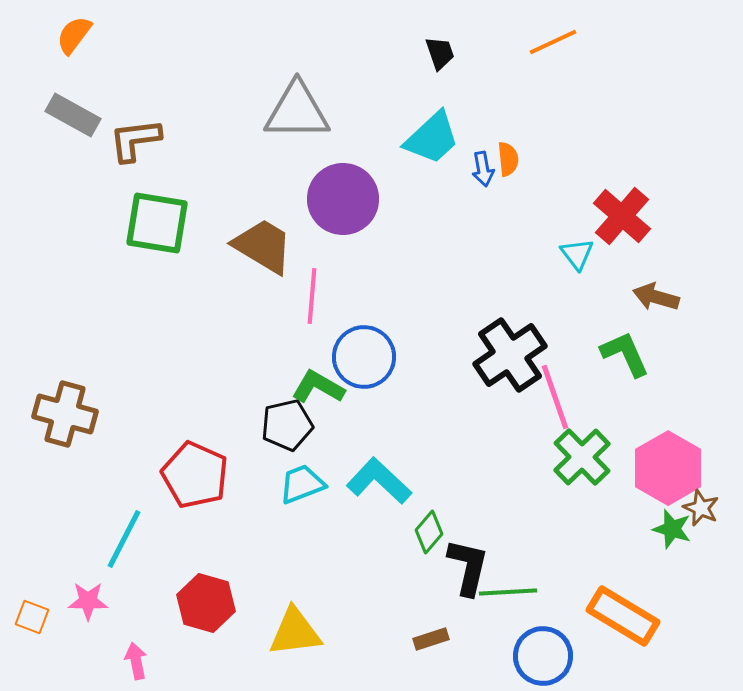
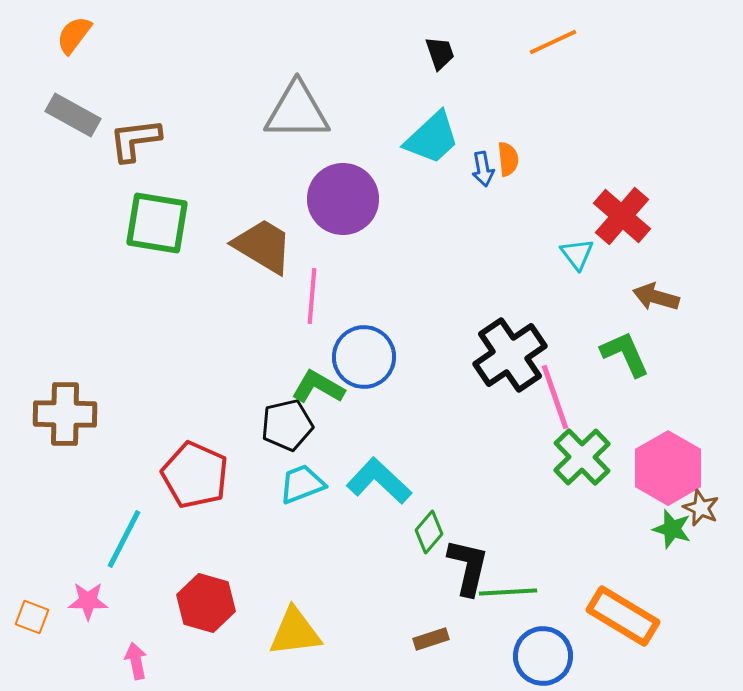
brown cross at (65, 414): rotated 14 degrees counterclockwise
